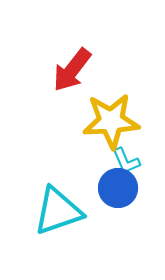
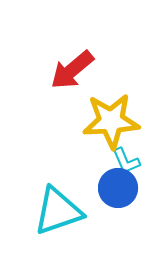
red arrow: rotated 12 degrees clockwise
